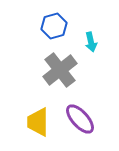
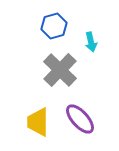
gray cross: rotated 8 degrees counterclockwise
